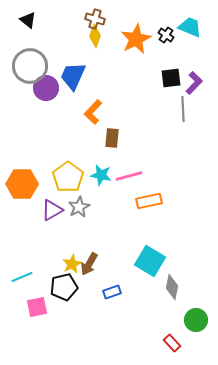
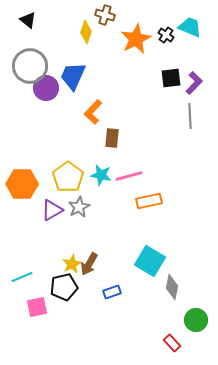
brown cross: moved 10 px right, 4 px up
yellow diamond: moved 9 px left, 4 px up
gray line: moved 7 px right, 7 px down
